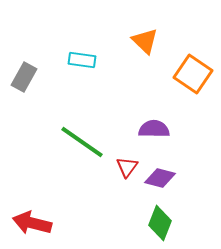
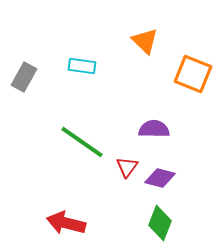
cyan rectangle: moved 6 px down
orange square: rotated 12 degrees counterclockwise
red arrow: moved 34 px right
